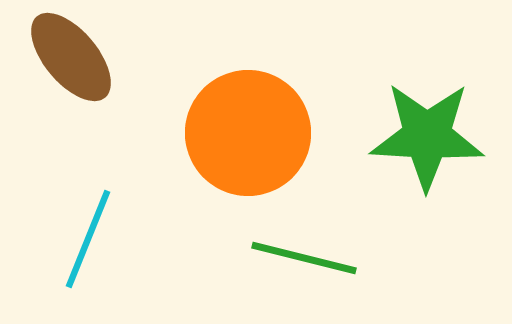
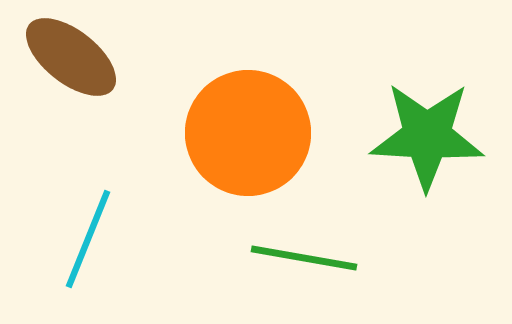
brown ellipse: rotated 12 degrees counterclockwise
green line: rotated 4 degrees counterclockwise
